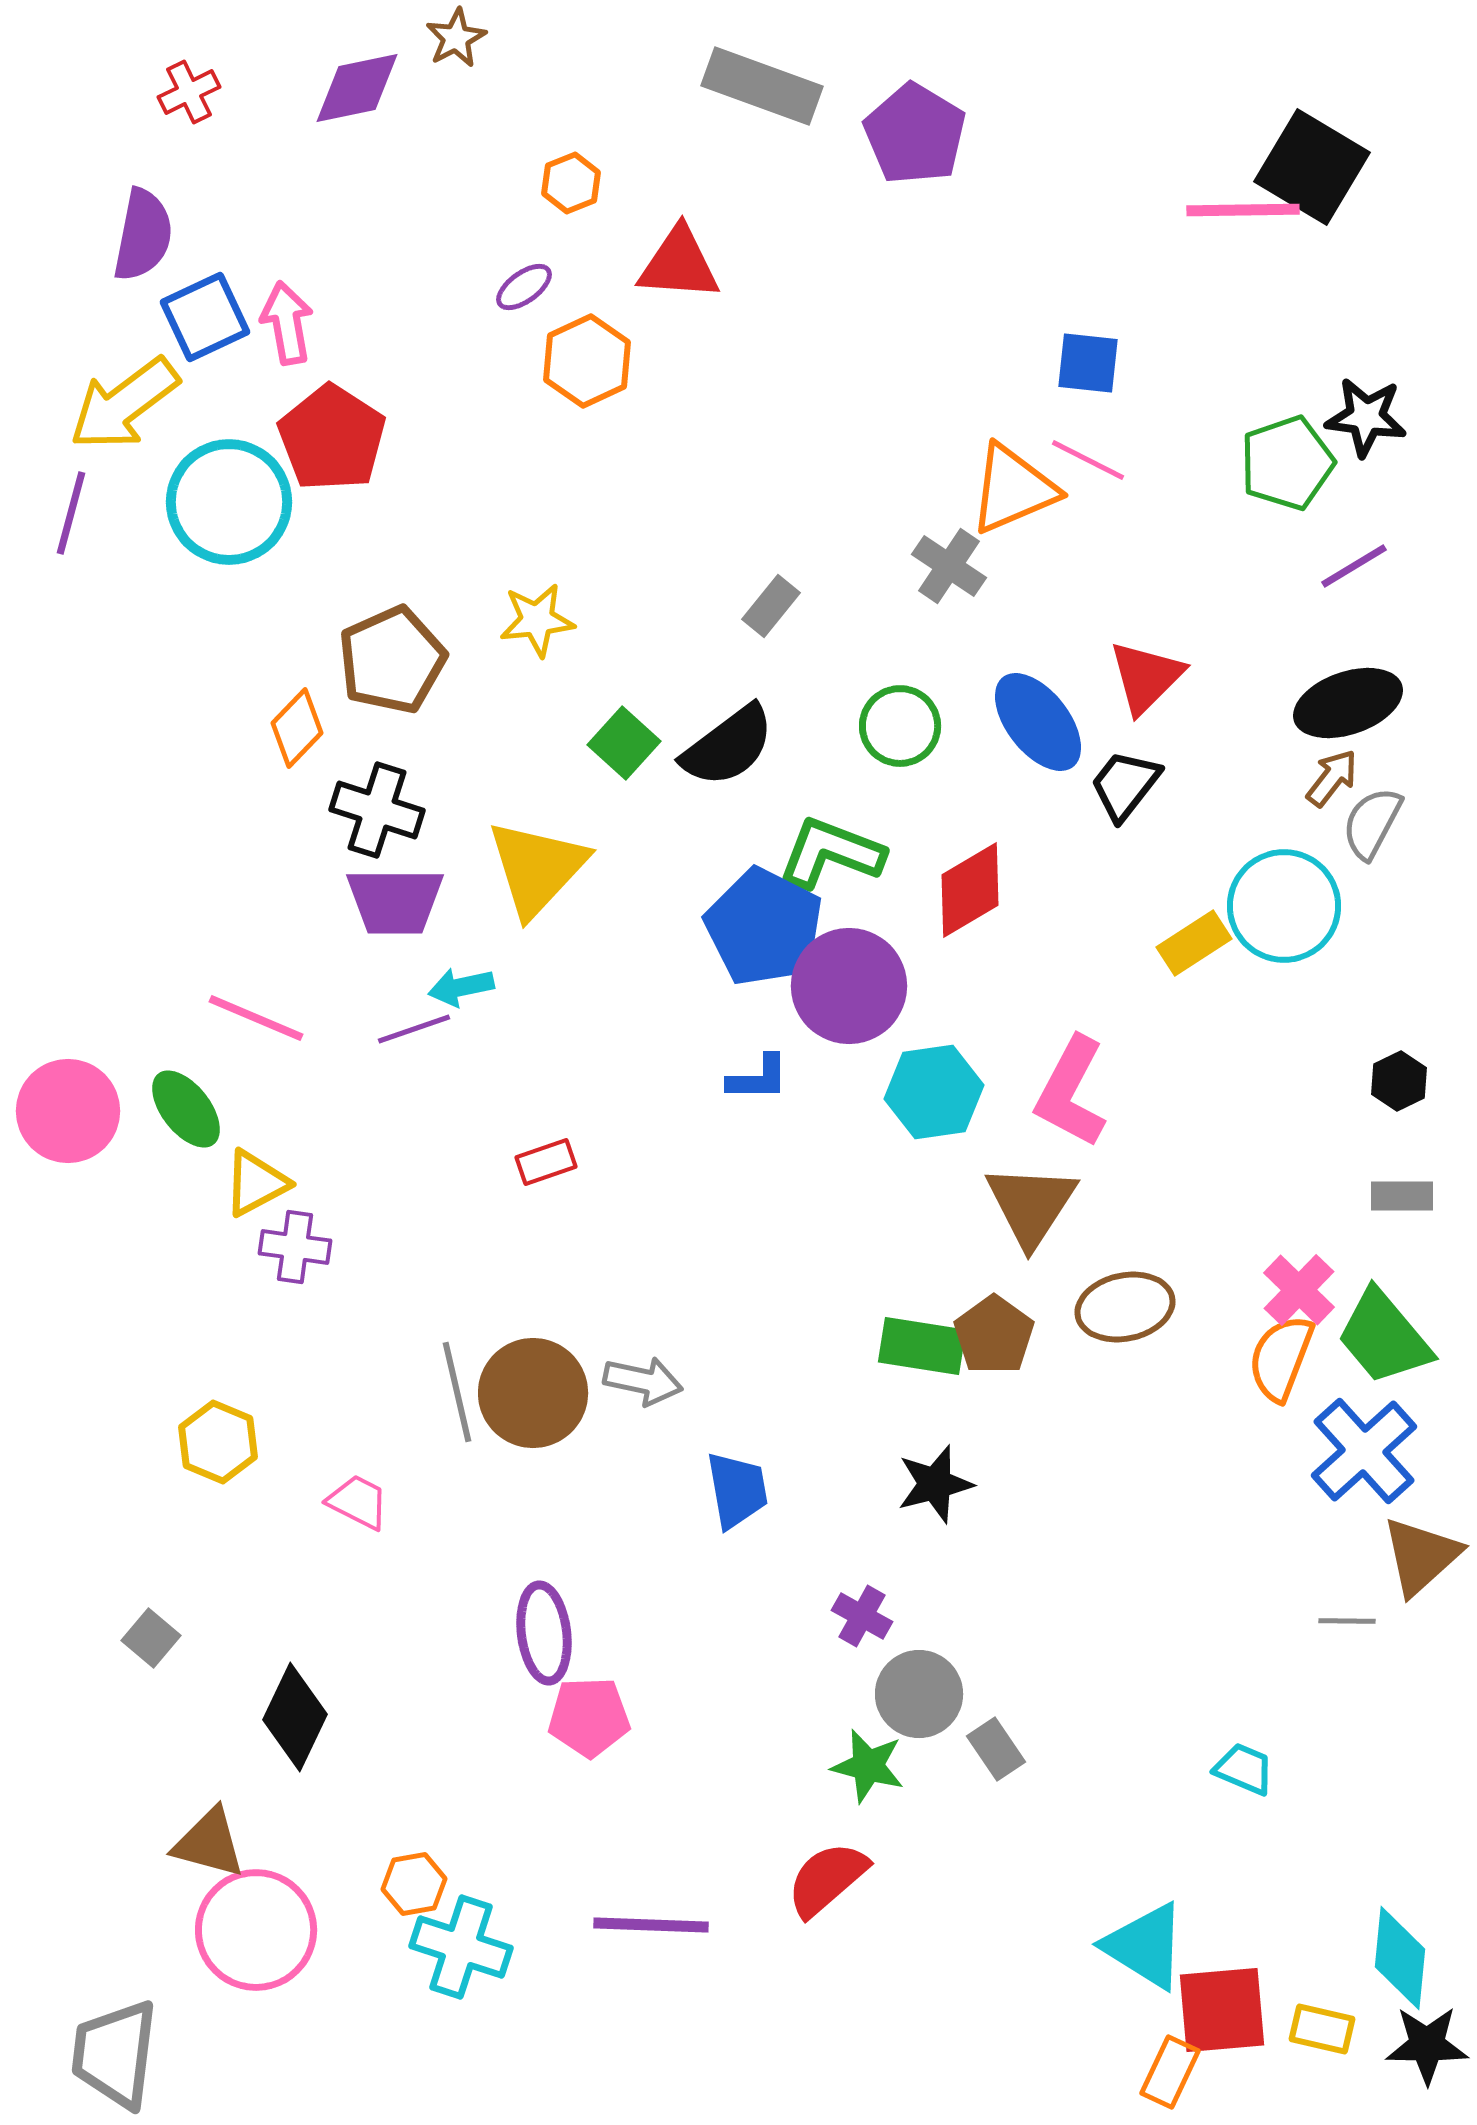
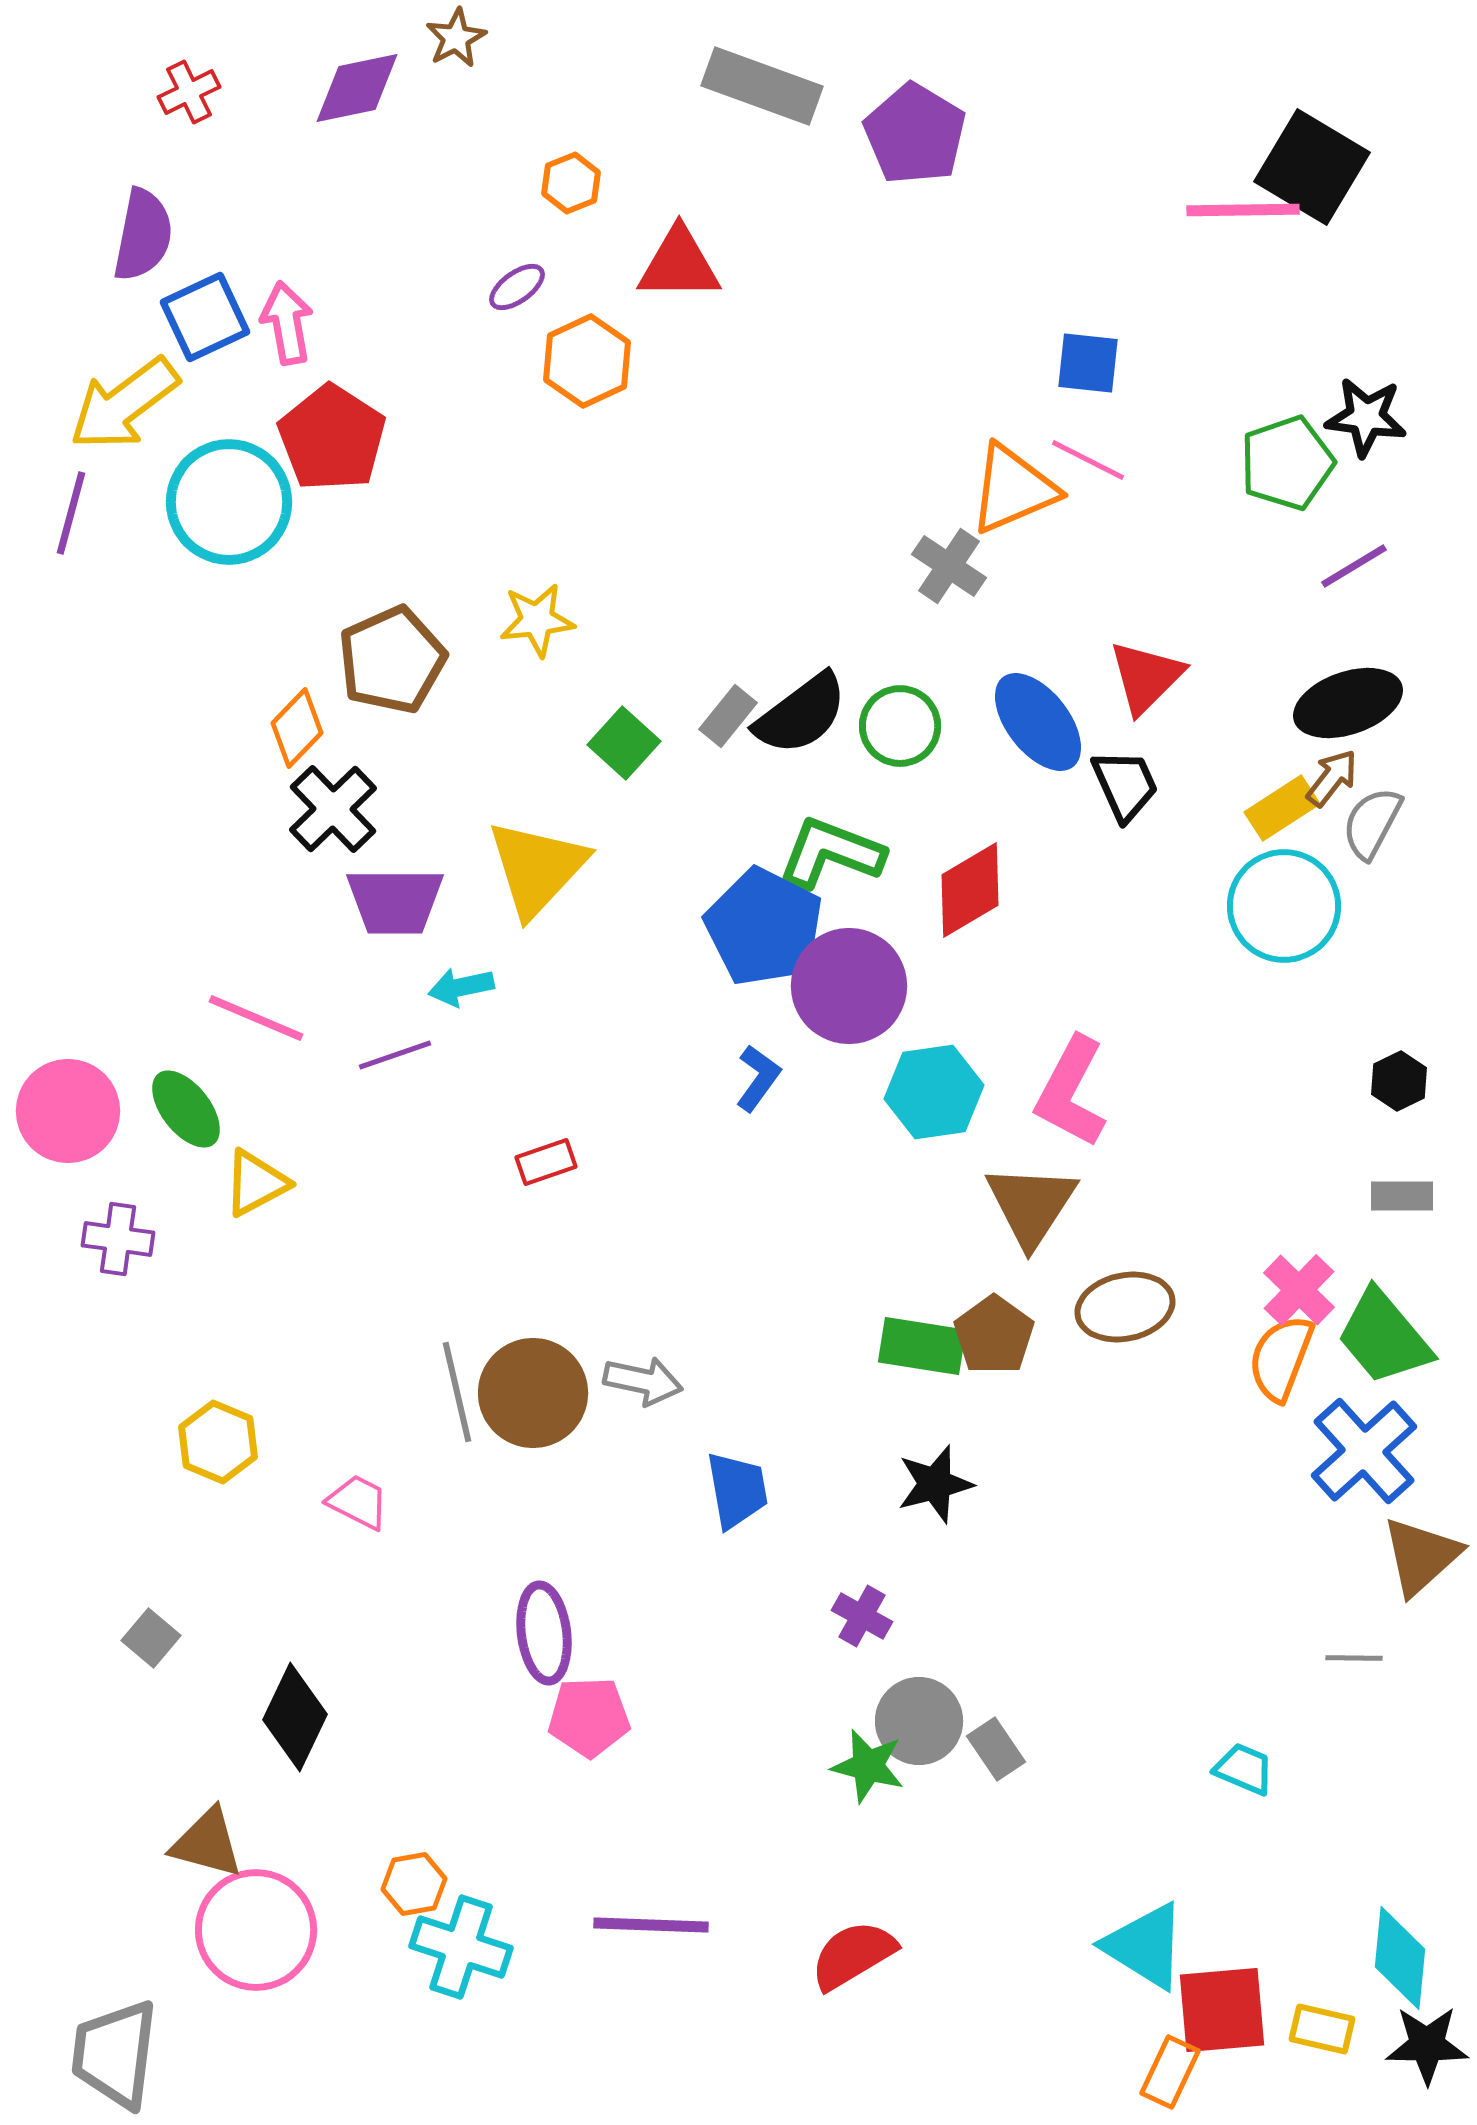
red triangle at (679, 264): rotated 4 degrees counterclockwise
purple ellipse at (524, 287): moved 7 px left
gray rectangle at (771, 606): moved 43 px left, 110 px down
black semicircle at (728, 746): moved 73 px right, 32 px up
black trapezoid at (1125, 785): rotated 118 degrees clockwise
black cross at (377, 810): moved 44 px left, 1 px up; rotated 28 degrees clockwise
yellow rectangle at (1194, 943): moved 88 px right, 135 px up
purple line at (414, 1029): moved 19 px left, 26 px down
blue L-shape at (758, 1078): rotated 54 degrees counterclockwise
purple cross at (295, 1247): moved 177 px left, 8 px up
gray line at (1347, 1621): moved 7 px right, 37 px down
gray circle at (919, 1694): moved 27 px down
brown triangle at (209, 1843): moved 2 px left
red semicircle at (827, 1879): moved 26 px right, 76 px down; rotated 10 degrees clockwise
